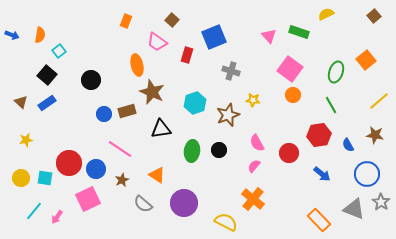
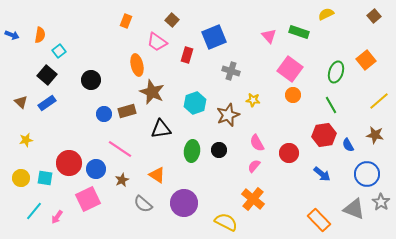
red hexagon at (319, 135): moved 5 px right
